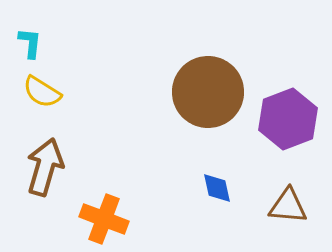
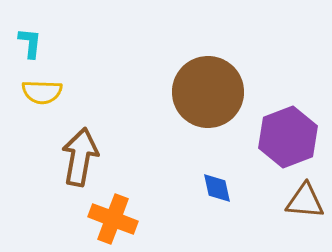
yellow semicircle: rotated 30 degrees counterclockwise
purple hexagon: moved 18 px down
brown arrow: moved 35 px right, 10 px up; rotated 6 degrees counterclockwise
brown triangle: moved 17 px right, 5 px up
orange cross: moved 9 px right
